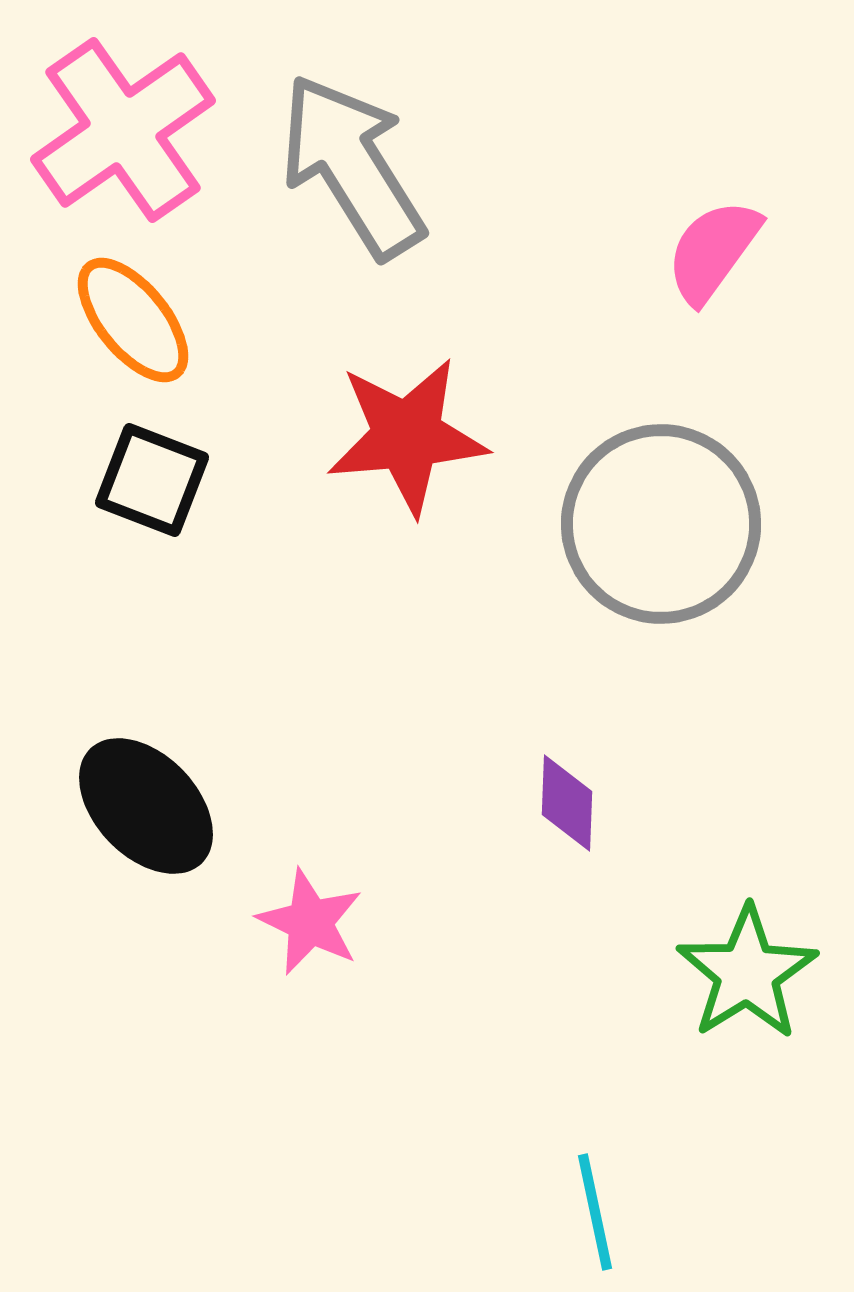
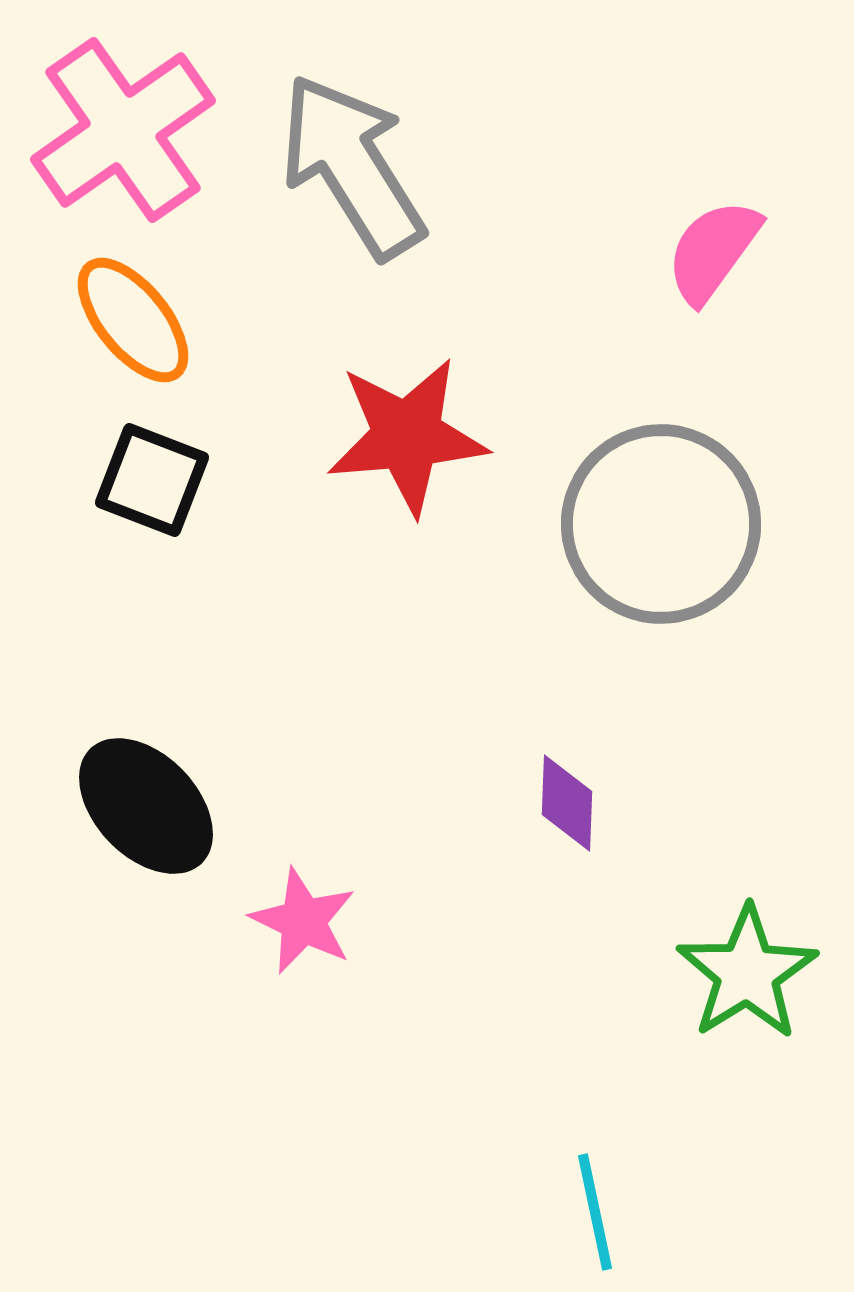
pink star: moved 7 px left, 1 px up
